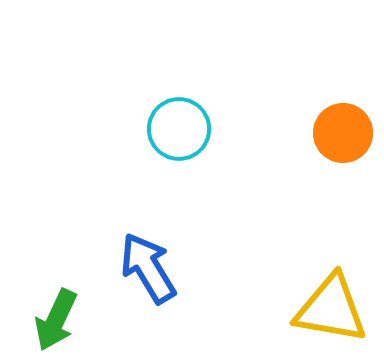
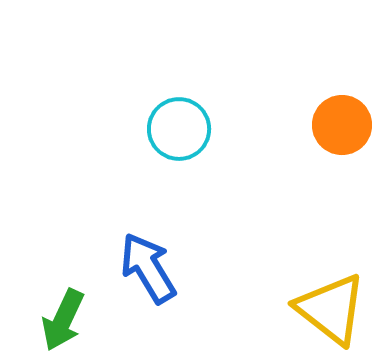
orange circle: moved 1 px left, 8 px up
yellow triangle: rotated 28 degrees clockwise
green arrow: moved 7 px right
